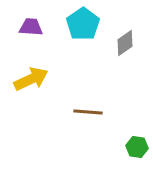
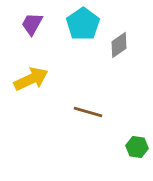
purple trapezoid: moved 1 px right, 3 px up; rotated 65 degrees counterclockwise
gray diamond: moved 6 px left, 2 px down
brown line: rotated 12 degrees clockwise
